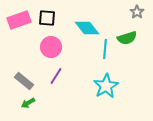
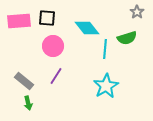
pink rectangle: moved 1 px down; rotated 15 degrees clockwise
pink circle: moved 2 px right, 1 px up
green arrow: rotated 72 degrees counterclockwise
